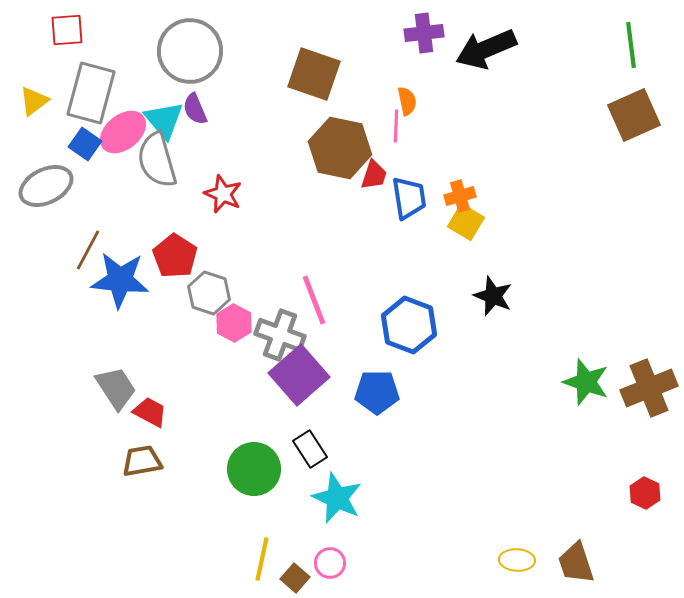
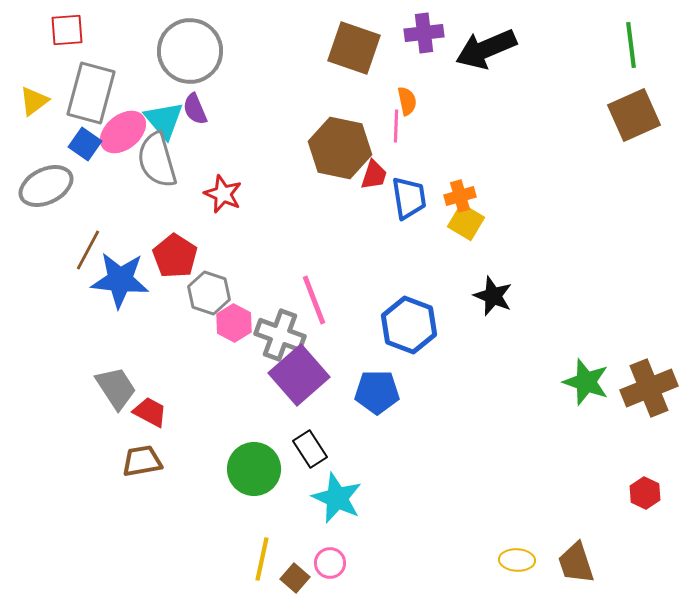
brown square at (314, 74): moved 40 px right, 26 px up
